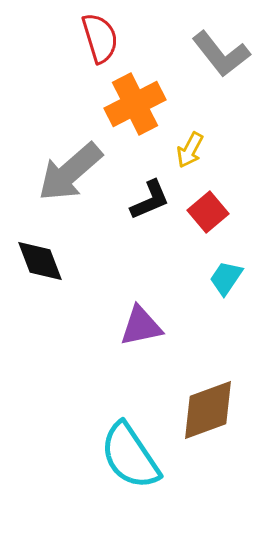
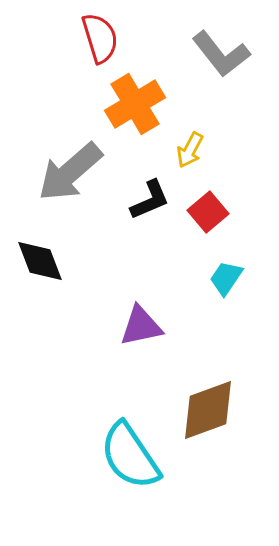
orange cross: rotated 4 degrees counterclockwise
